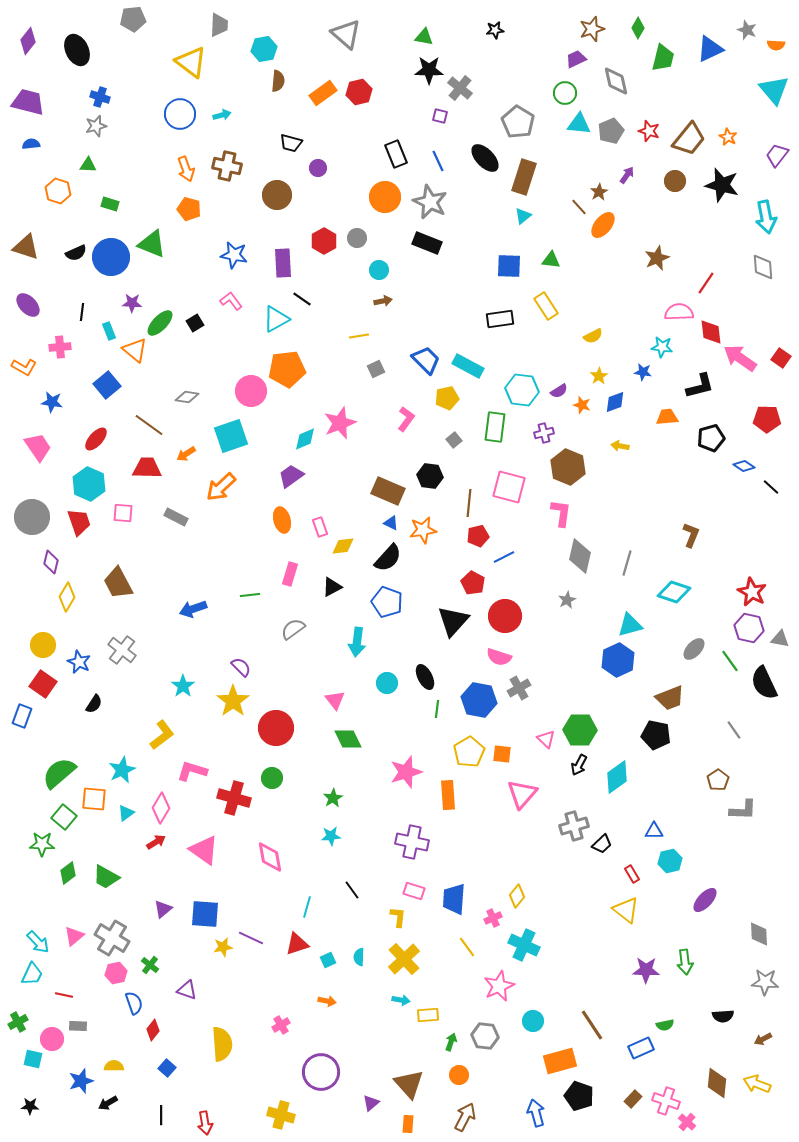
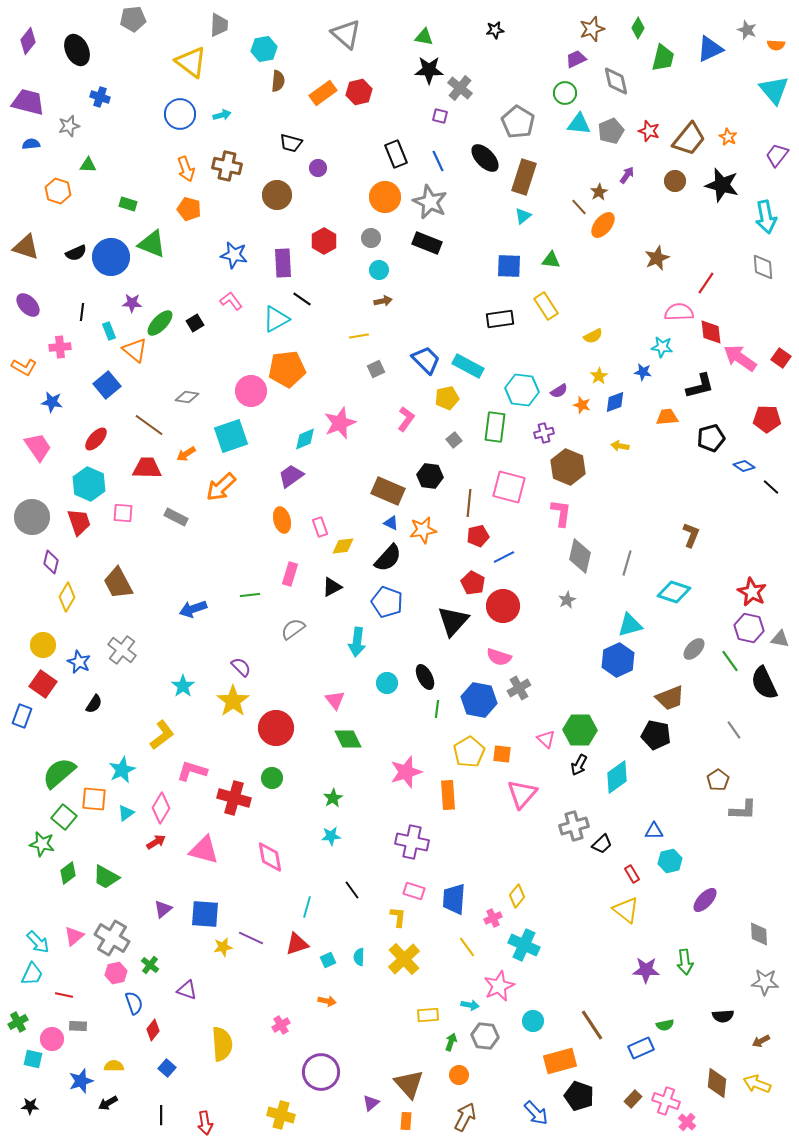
gray star at (96, 126): moved 27 px left
green rectangle at (110, 204): moved 18 px right
gray circle at (357, 238): moved 14 px right
red circle at (505, 616): moved 2 px left, 10 px up
green star at (42, 844): rotated 10 degrees clockwise
pink triangle at (204, 850): rotated 20 degrees counterclockwise
cyan arrow at (401, 1000): moved 69 px right, 5 px down
brown arrow at (763, 1039): moved 2 px left, 2 px down
blue arrow at (536, 1113): rotated 152 degrees clockwise
orange rectangle at (408, 1124): moved 2 px left, 3 px up
